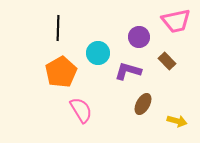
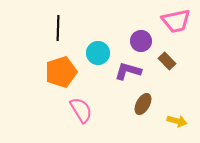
purple circle: moved 2 px right, 4 px down
orange pentagon: rotated 12 degrees clockwise
